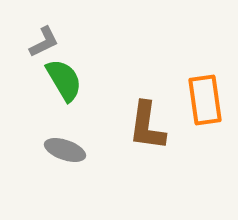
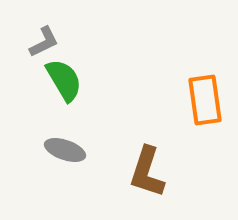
brown L-shape: moved 46 px down; rotated 10 degrees clockwise
